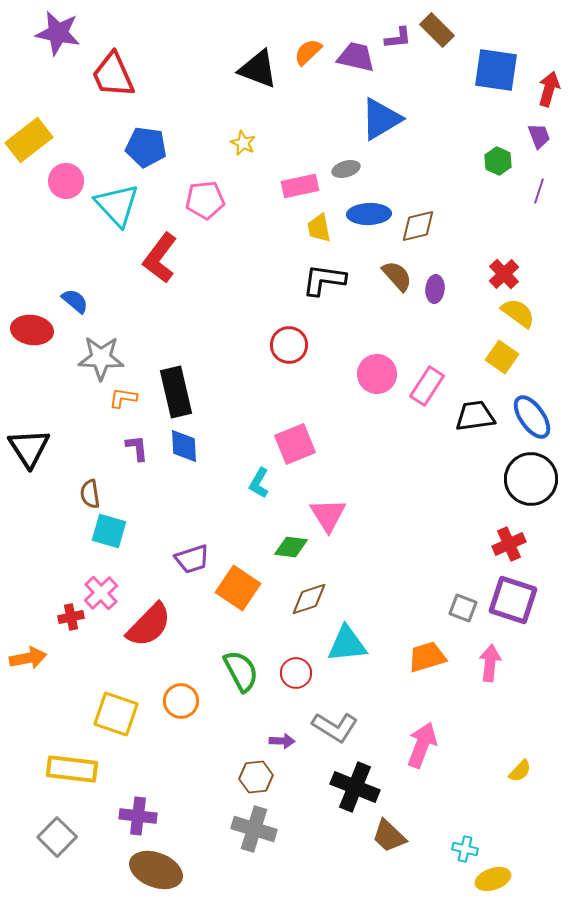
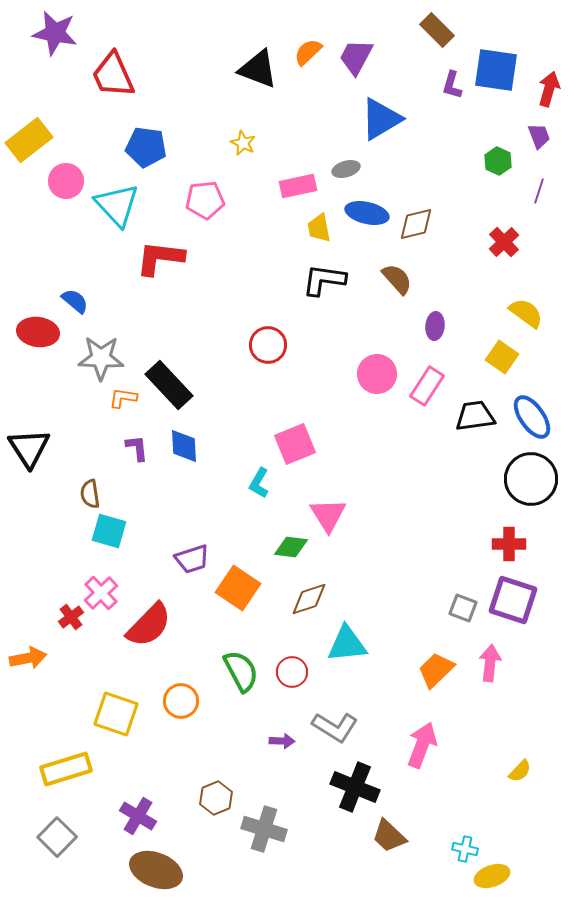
purple star at (58, 33): moved 3 px left
purple L-shape at (398, 38): moved 54 px right, 47 px down; rotated 112 degrees clockwise
purple trapezoid at (356, 57): rotated 75 degrees counterclockwise
pink rectangle at (300, 186): moved 2 px left
blue ellipse at (369, 214): moved 2 px left, 1 px up; rotated 15 degrees clockwise
brown diamond at (418, 226): moved 2 px left, 2 px up
red L-shape at (160, 258): rotated 60 degrees clockwise
red cross at (504, 274): moved 32 px up
brown semicircle at (397, 276): moved 3 px down
purple ellipse at (435, 289): moved 37 px down
yellow semicircle at (518, 313): moved 8 px right
red ellipse at (32, 330): moved 6 px right, 2 px down
red circle at (289, 345): moved 21 px left
black rectangle at (176, 392): moved 7 px left, 7 px up; rotated 30 degrees counterclockwise
red cross at (509, 544): rotated 24 degrees clockwise
red cross at (71, 617): rotated 25 degrees counterclockwise
orange trapezoid at (427, 657): moved 9 px right, 13 px down; rotated 27 degrees counterclockwise
red circle at (296, 673): moved 4 px left, 1 px up
yellow rectangle at (72, 769): moved 6 px left; rotated 24 degrees counterclockwise
brown hexagon at (256, 777): moved 40 px left, 21 px down; rotated 16 degrees counterclockwise
purple cross at (138, 816): rotated 24 degrees clockwise
gray cross at (254, 829): moved 10 px right
yellow ellipse at (493, 879): moved 1 px left, 3 px up
